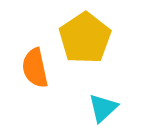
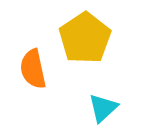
orange semicircle: moved 2 px left, 1 px down
